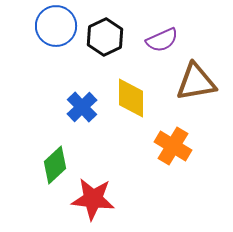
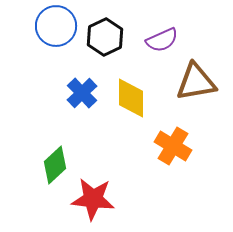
blue cross: moved 14 px up
